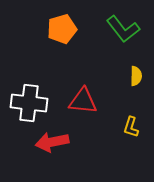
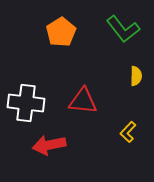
orange pentagon: moved 1 px left, 3 px down; rotated 16 degrees counterclockwise
white cross: moved 3 px left
yellow L-shape: moved 3 px left, 5 px down; rotated 25 degrees clockwise
red arrow: moved 3 px left, 3 px down
